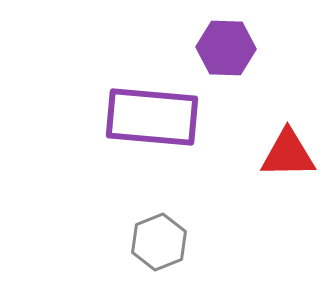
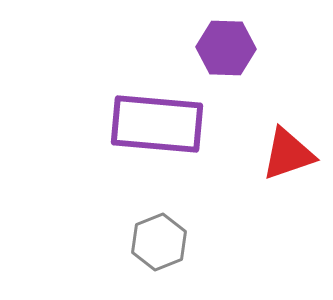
purple rectangle: moved 5 px right, 7 px down
red triangle: rotated 18 degrees counterclockwise
